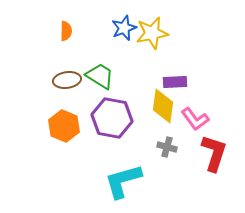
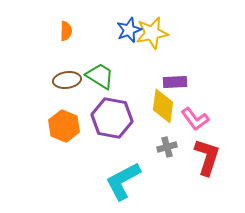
blue star: moved 5 px right, 2 px down
gray cross: rotated 30 degrees counterclockwise
red L-shape: moved 7 px left, 4 px down
cyan L-shape: rotated 12 degrees counterclockwise
